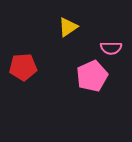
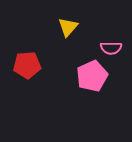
yellow triangle: rotated 15 degrees counterclockwise
red pentagon: moved 4 px right, 2 px up
